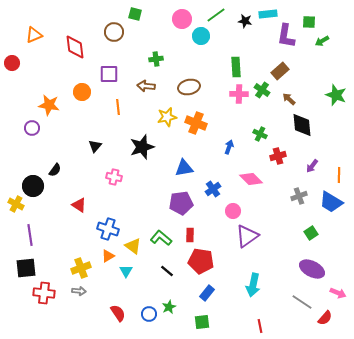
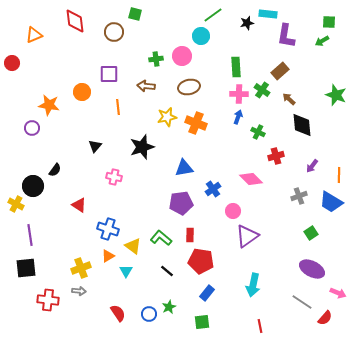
cyan rectangle at (268, 14): rotated 12 degrees clockwise
green line at (216, 15): moved 3 px left
pink circle at (182, 19): moved 37 px down
black star at (245, 21): moved 2 px right, 2 px down; rotated 24 degrees counterclockwise
green square at (309, 22): moved 20 px right
red diamond at (75, 47): moved 26 px up
green cross at (260, 134): moved 2 px left, 2 px up
blue arrow at (229, 147): moved 9 px right, 30 px up
red cross at (278, 156): moved 2 px left
red cross at (44, 293): moved 4 px right, 7 px down
